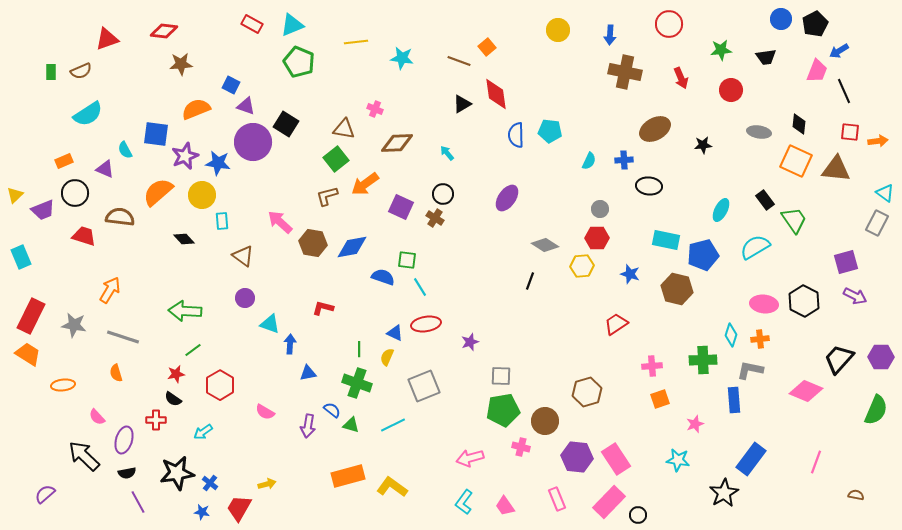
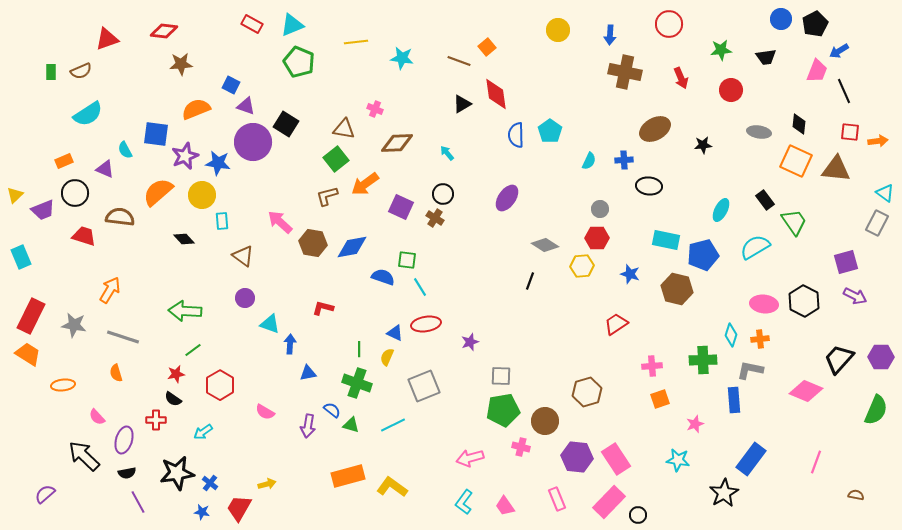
cyan pentagon at (550, 131): rotated 30 degrees clockwise
green trapezoid at (794, 220): moved 2 px down
